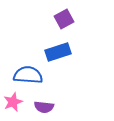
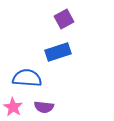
blue semicircle: moved 1 px left, 3 px down
pink star: moved 5 px down; rotated 18 degrees counterclockwise
